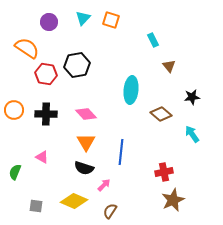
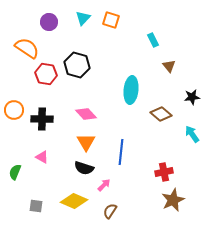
black hexagon: rotated 25 degrees clockwise
black cross: moved 4 px left, 5 px down
